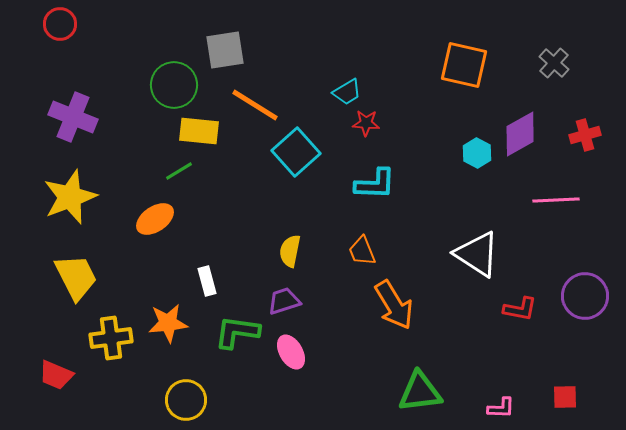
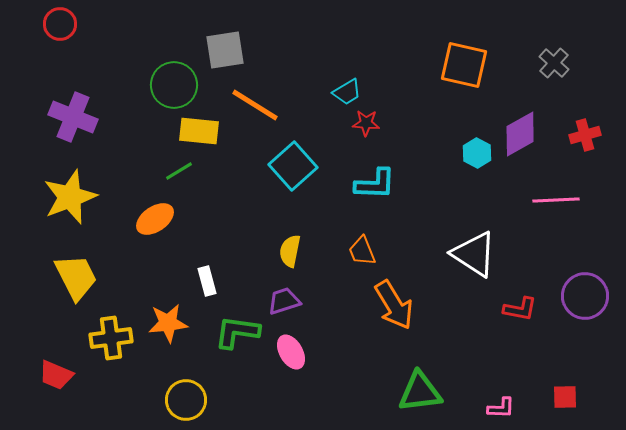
cyan square: moved 3 px left, 14 px down
white triangle: moved 3 px left
